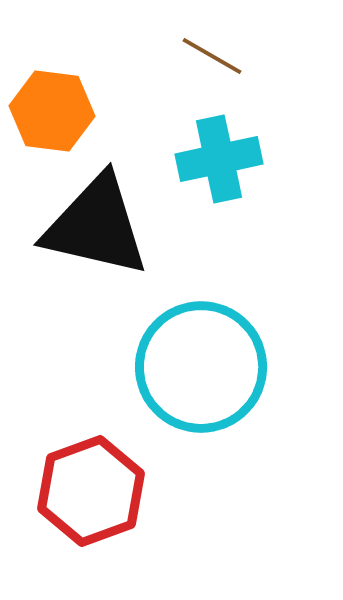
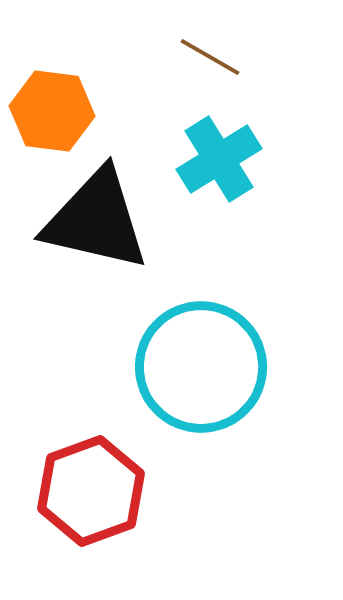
brown line: moved 2 px left, 1 px down
cyan cross: rotated 20 degrees counterclockwise
black triangle: moved 6 px up
